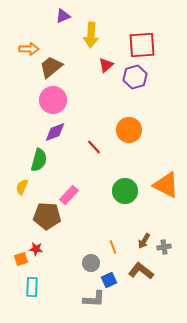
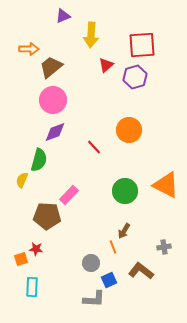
yellow semicircle: moved 7 px up
brown arrow: moved 20 px left, 10 px up
